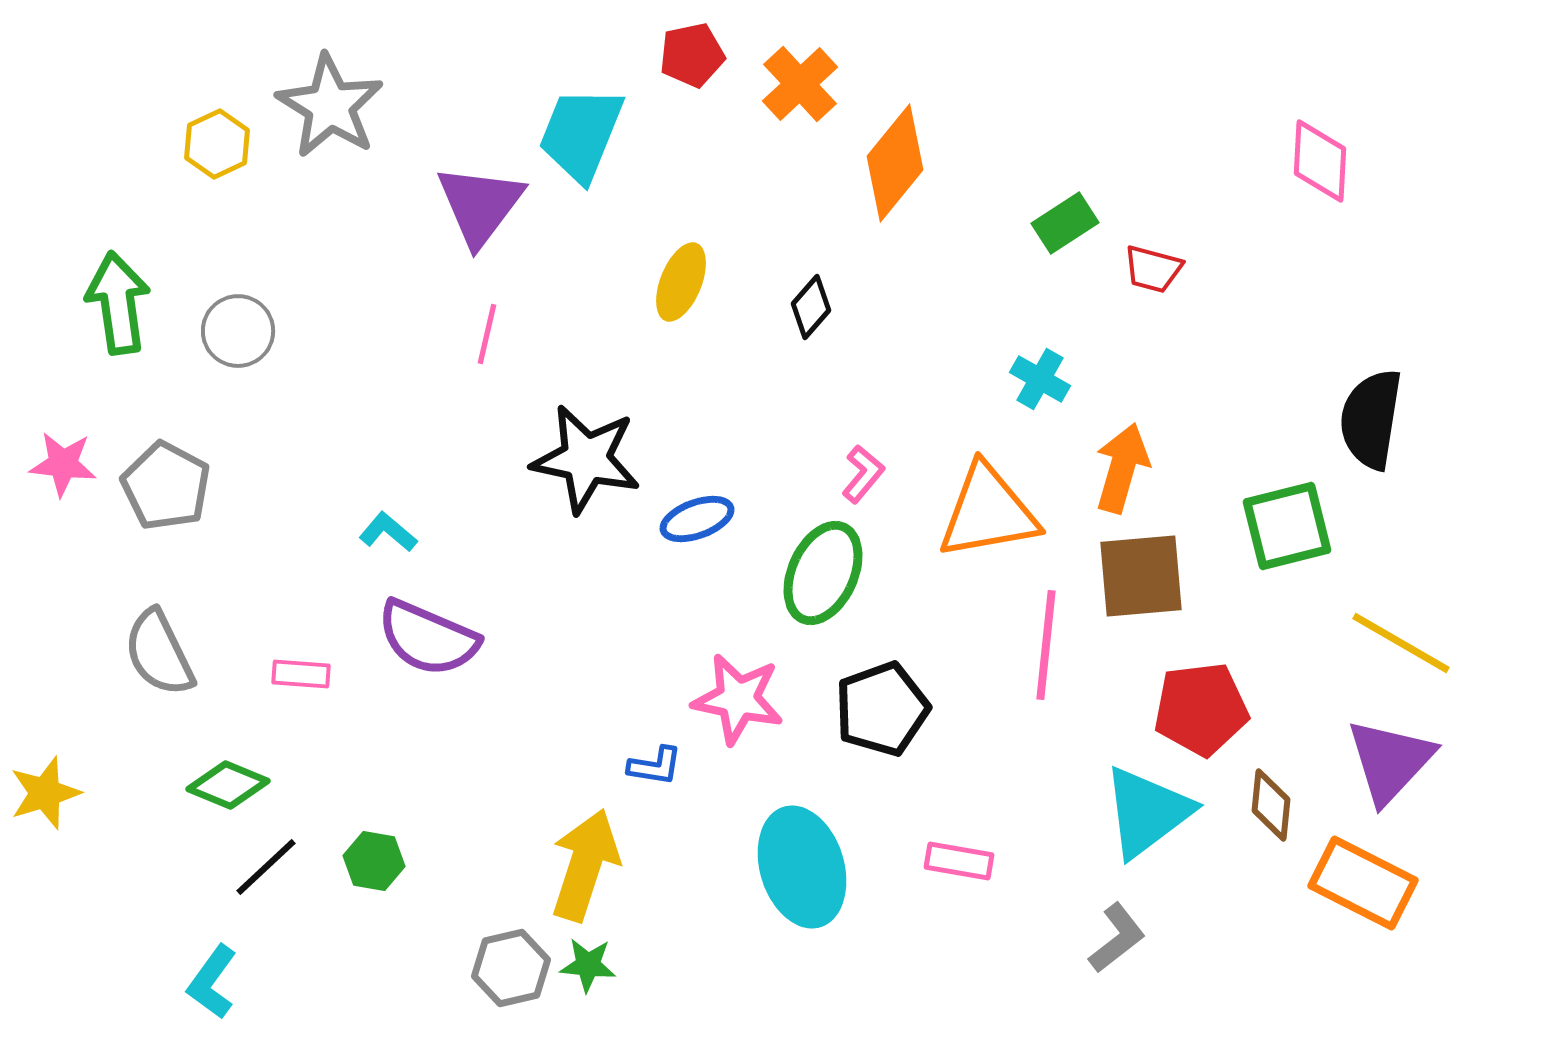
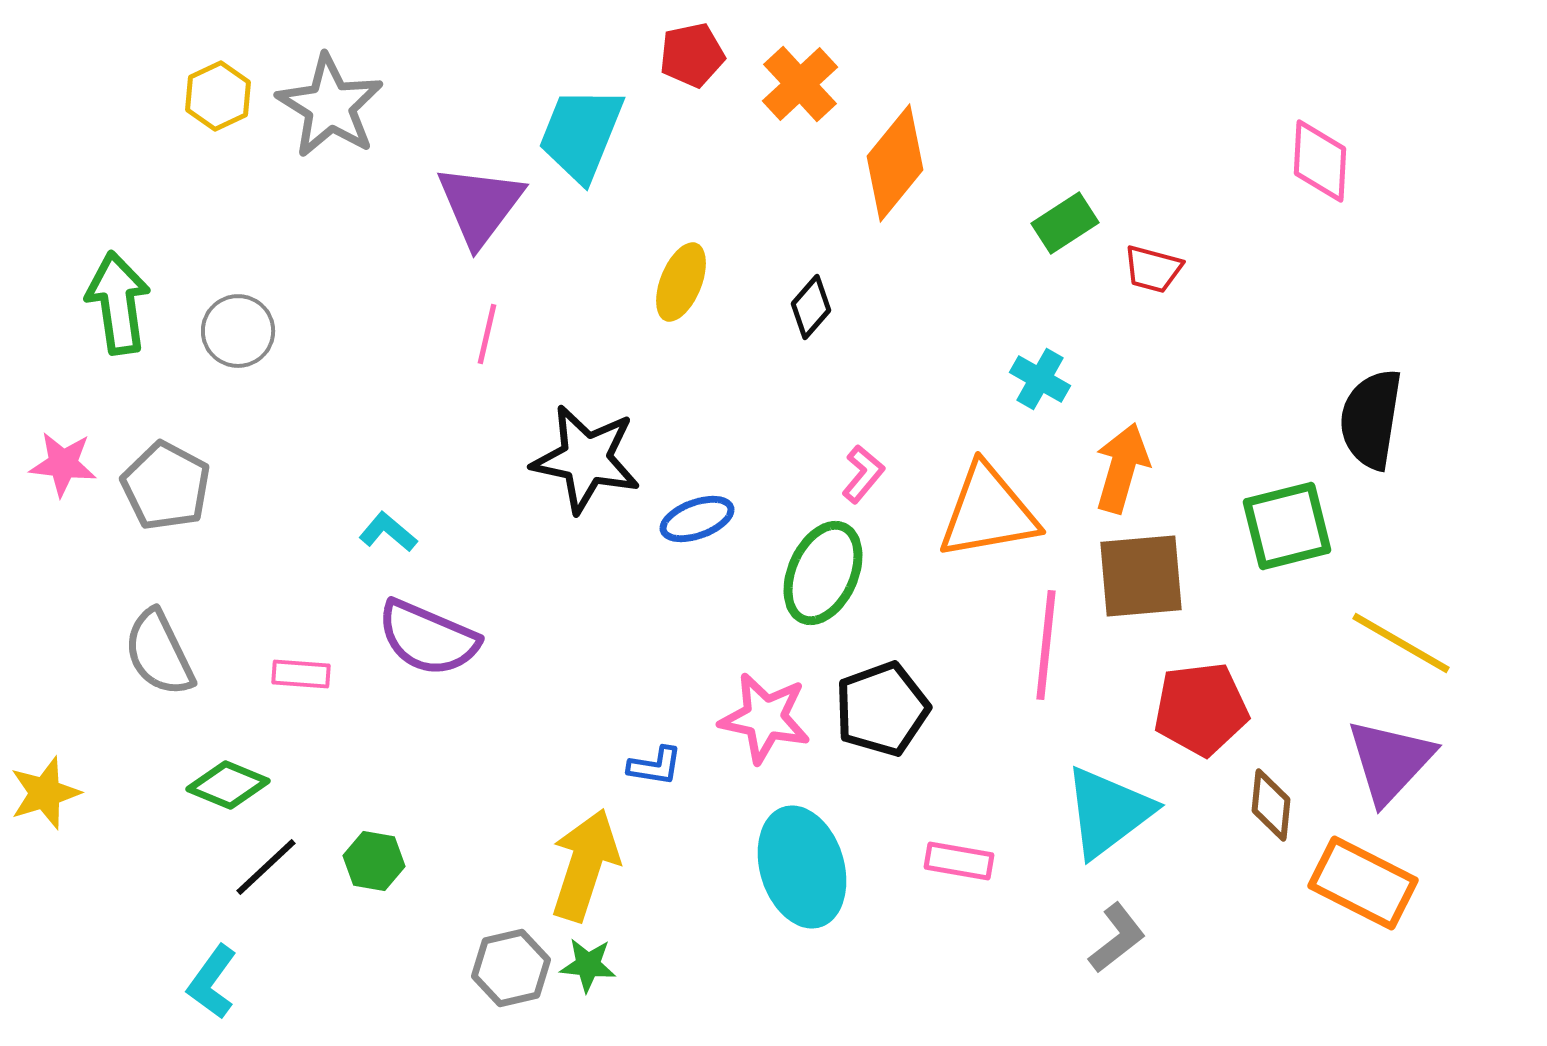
yellow hexagon at (217, 144): moved 1 px right, 48 px up
pink star at (738, 699): moved 27 px right, 19 px down
cyan triangle at (1147, 812): moved 39 px left
